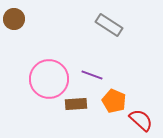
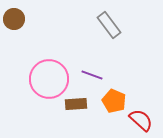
gray rectangle: rotated 20 degrees clockwise
